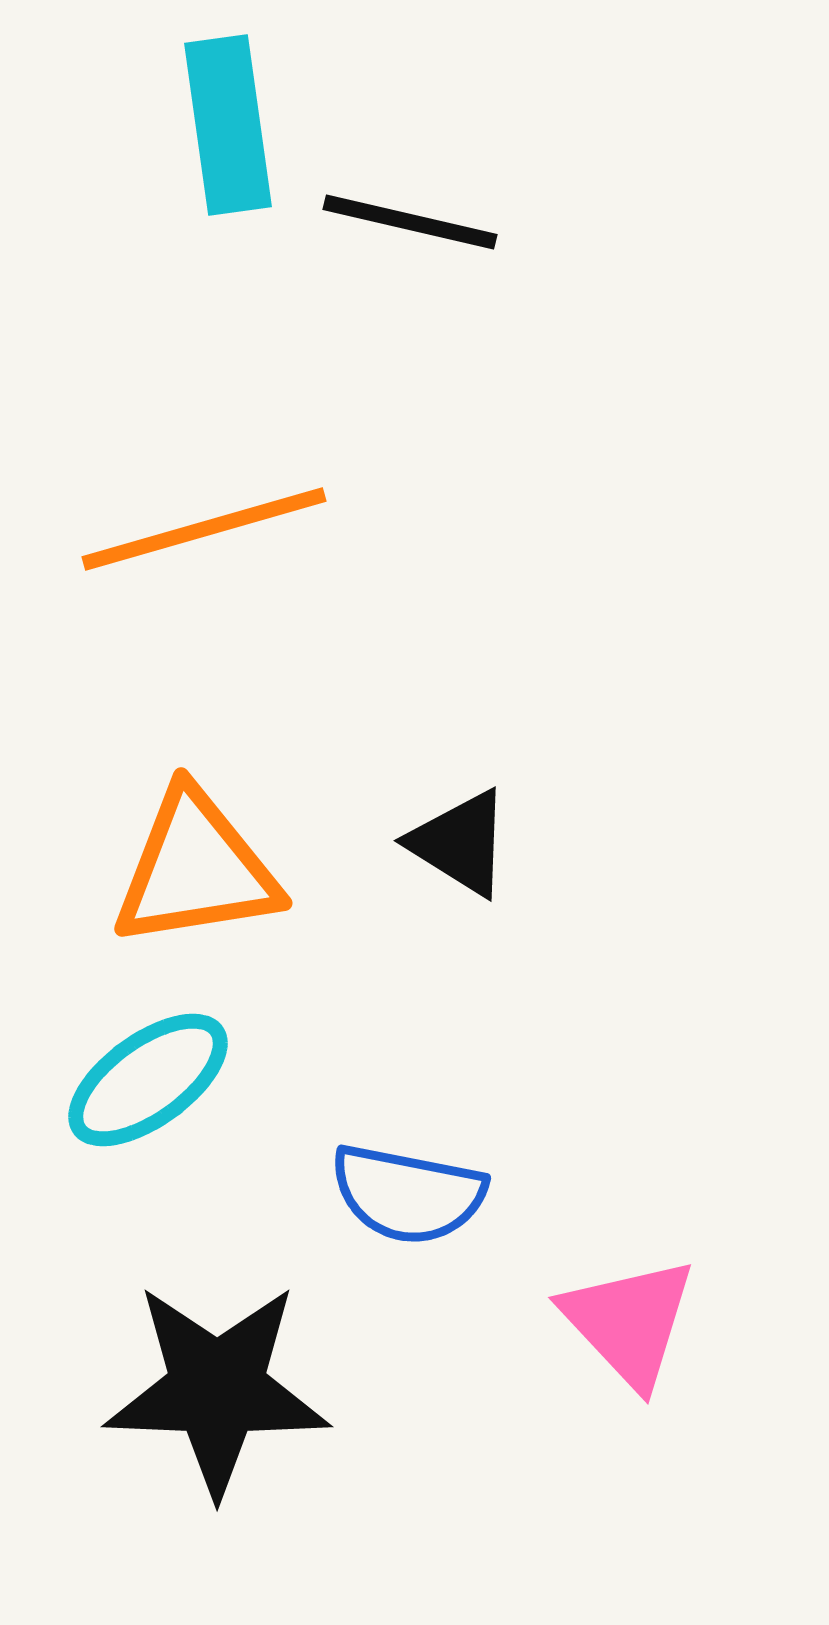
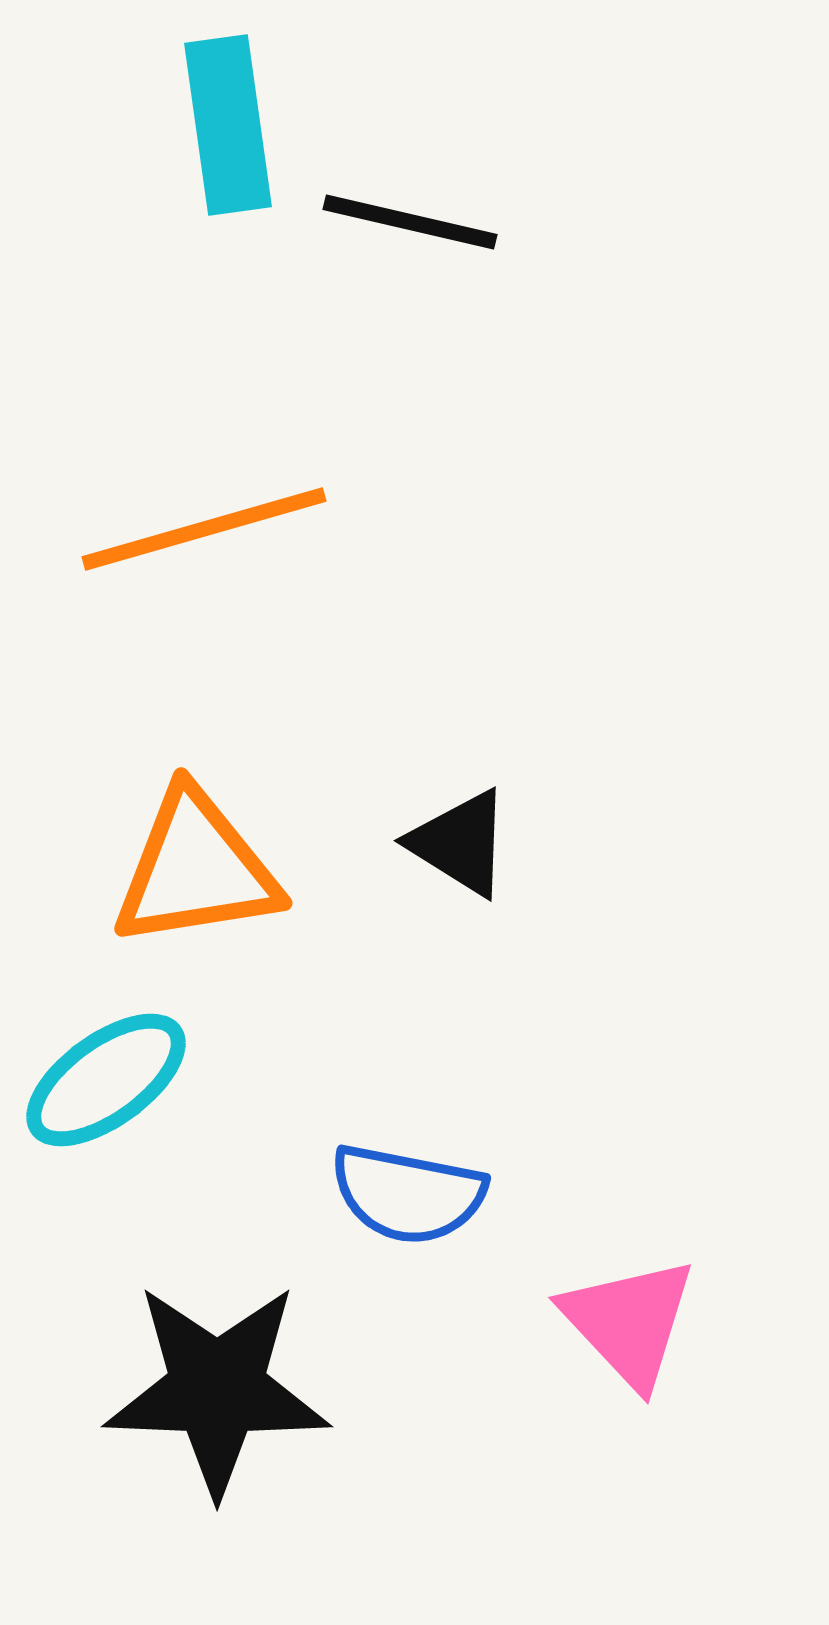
cyan ellipse: moved 42 px left
